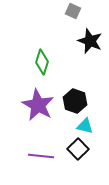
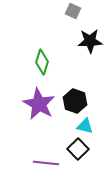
black star: rotated 25 degrees counterclockwise
purple star: moved 1 px right, 1 px up
purple line: moved 5 px right, 7 px down
